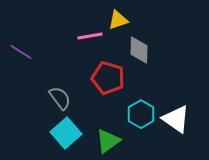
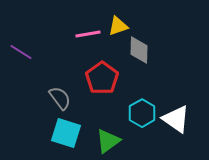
yellow triangle: moved 6 px down
pink line: moved 2 px left, 2 px up
red pentagon: moved 6 px left; rotated 20 degrees clockwise
cyan hexagon: moved 1 px right, 1 px up
cyan square: rotated 32 degrees counterclockwise
